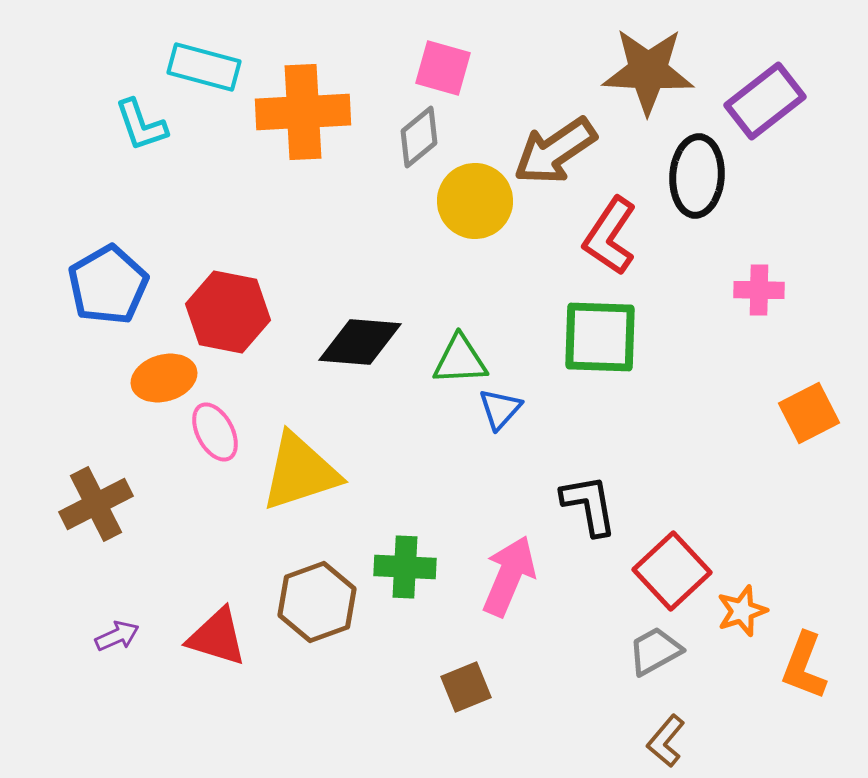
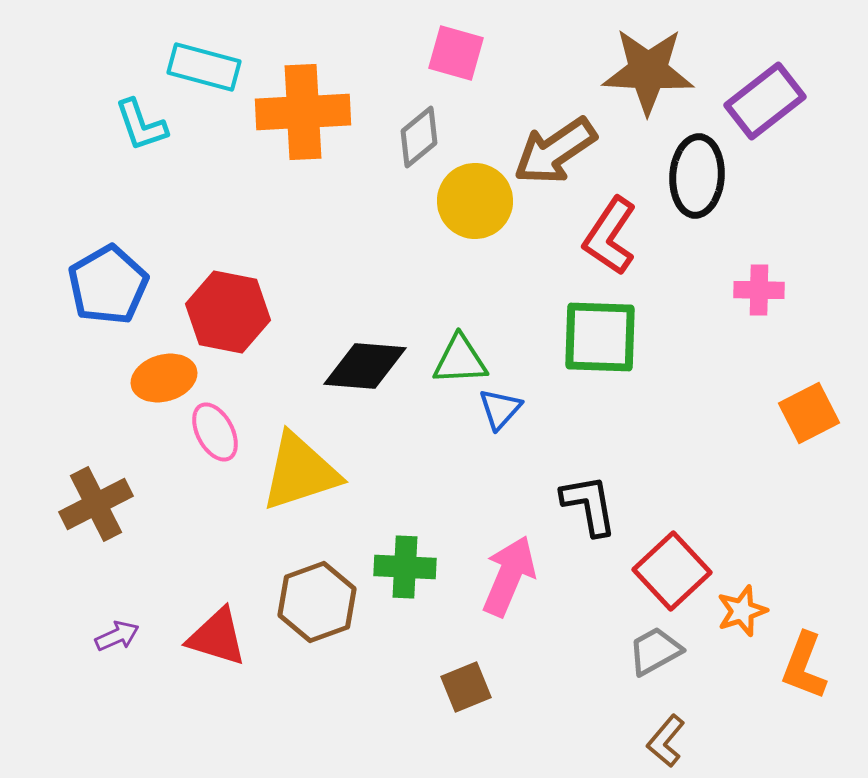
pink square: moved 13 px right, 15 px up
black diamond: moved 5 px right, 24 px down
